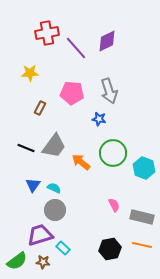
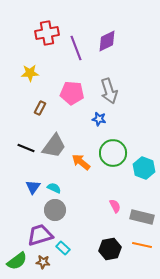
purple line: rotated 20 degrees clockwise
blue triangle: moved 2 px down
pink semicircle: moved 1 px right, 1 px down
